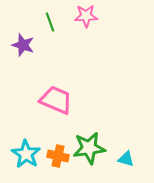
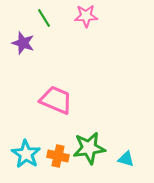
green line: moved 6 px left, 4 px up; rotated 12 degrees counterclockwise
purple star: moved 2 px up
